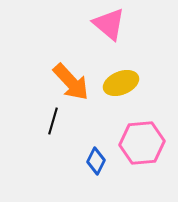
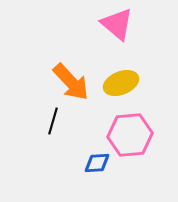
pink triangle: moved 8 px right
pink hexagon: moved 12 px left, 8 px up
blue diamond: moved 1 px right, 2 px down; rotated 60 degrees clockwise
